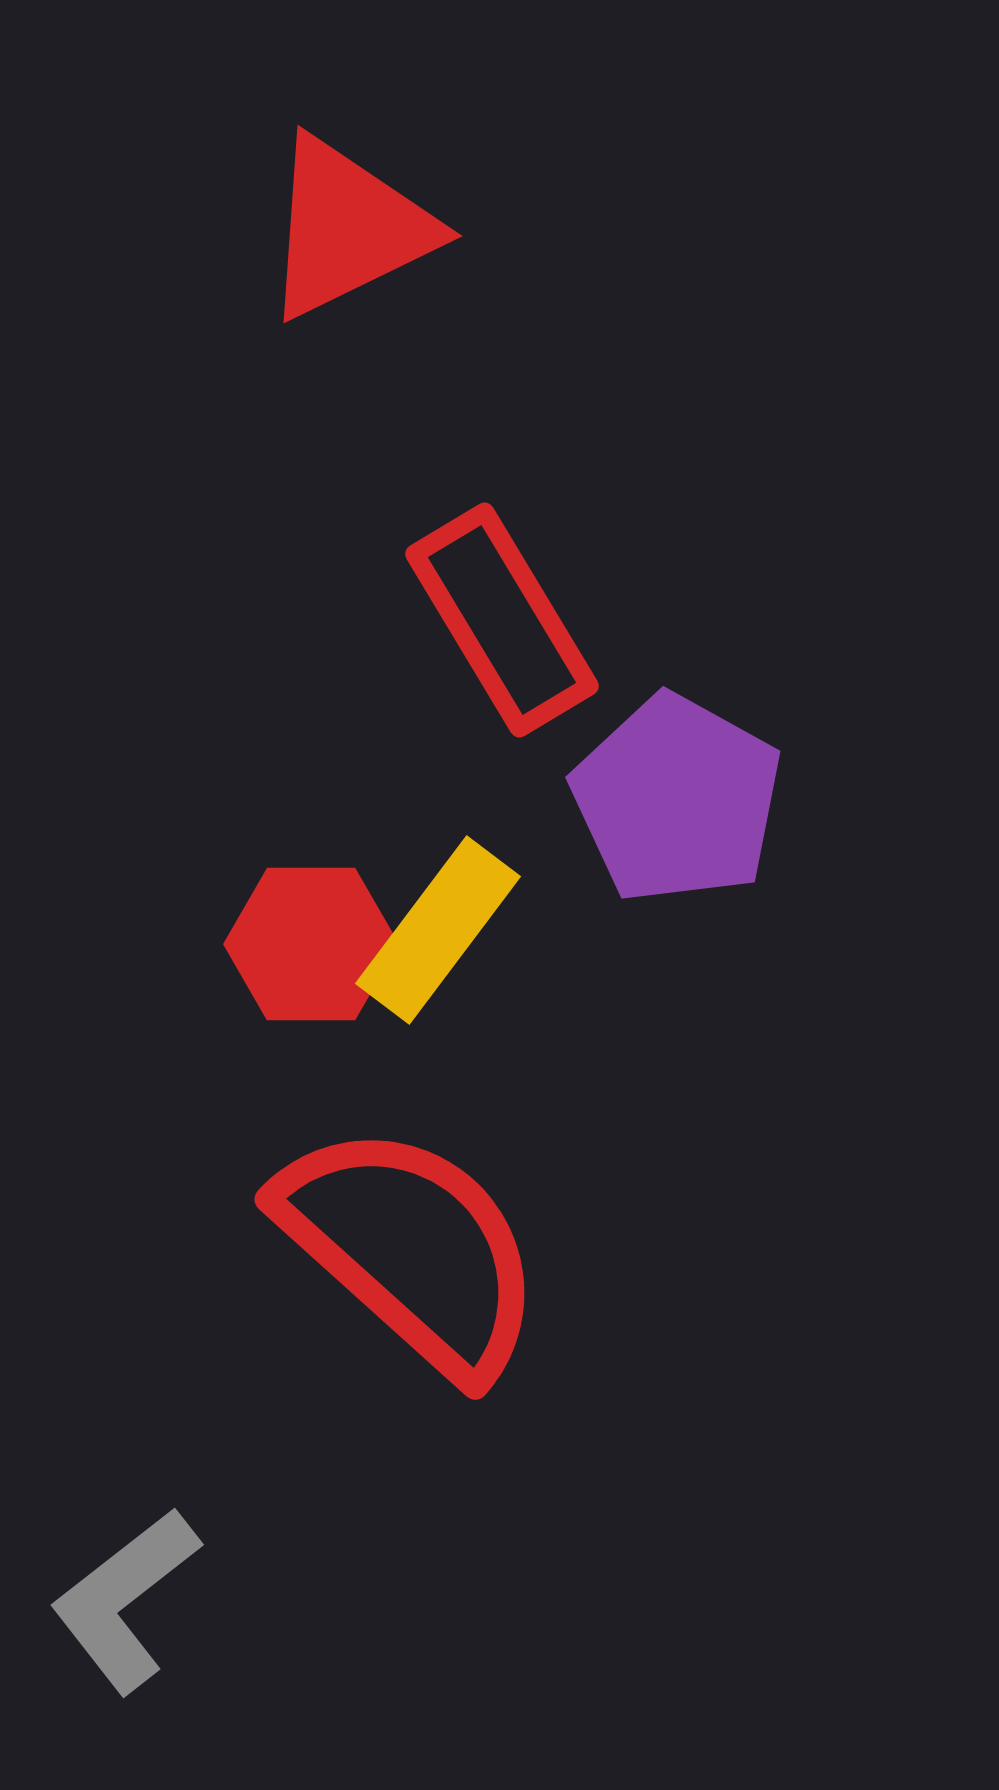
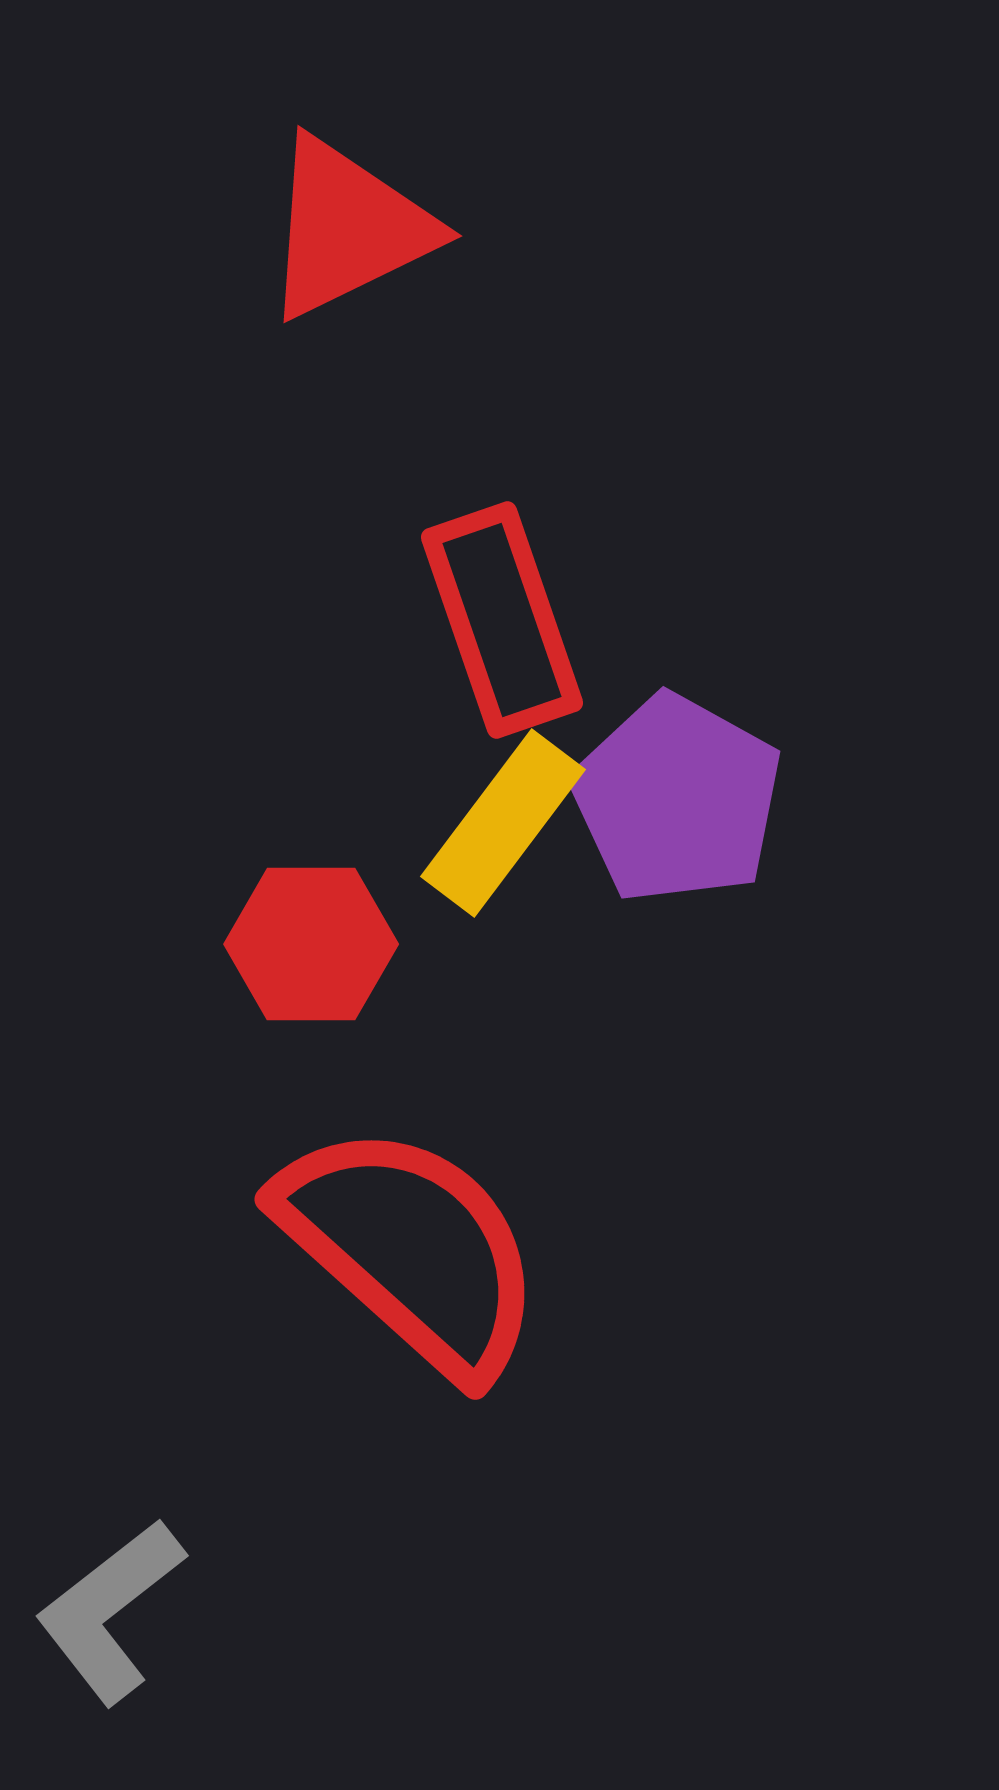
red rectangle: rotated 12 degrees clockwise
yellow rectangle: moved 65 px right, 107 px up
gray L-shape: moved 15 px left, 11 px down
